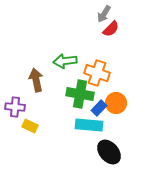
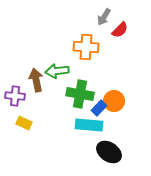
gray arrow: moved 3 px down
red semicircle: moved 9 px right, 1 px down
green arrow: moved 8 px left, 10 px down
orange cross: moved 11 px left, 26 px up; rotated 15 degrees counterclockwise
orange circle: moved 2 px left, 2 px up
purple cross: moved 11 px up
yellow rectangle: moved 6 px left, 3 px up
black ellipse: rotated 15 degrees counterclockwise
